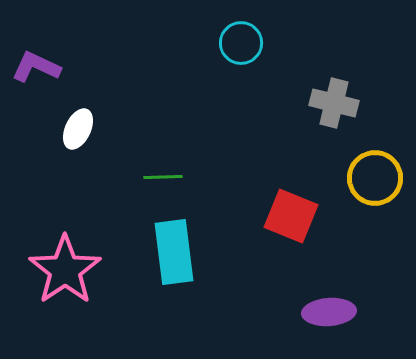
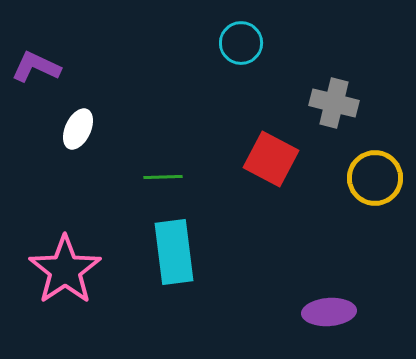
red square: moved 20 px left, 57 px up; rotated 6 degrees clockwise
